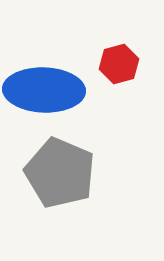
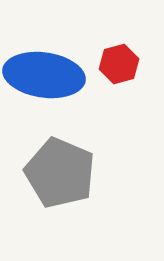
blue ellipse: moved 15 px up; rotated 6 degrees clockwise
